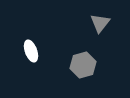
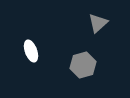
gray triangle: moved 2 px left; rotated 10 degrees clockwise
